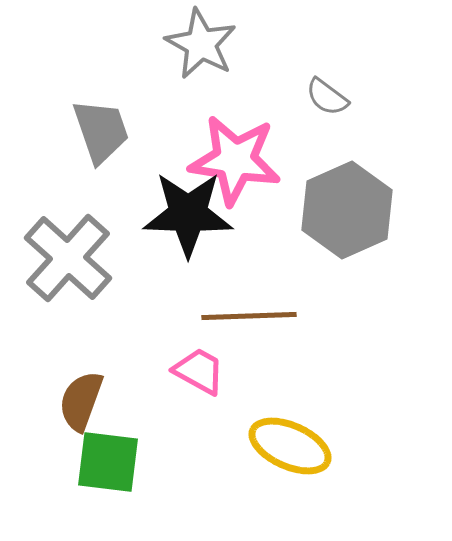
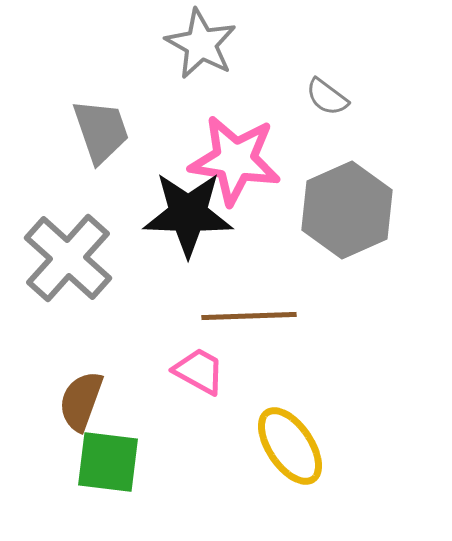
yellow ellipse: rotated 32 degrees clockwise
